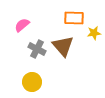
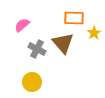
yellow star: rotated 24 degrees counterclockwise
brown triangle: moved 3 px up
